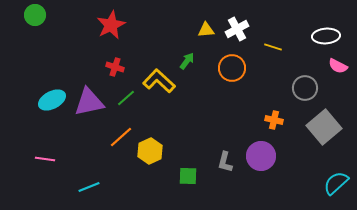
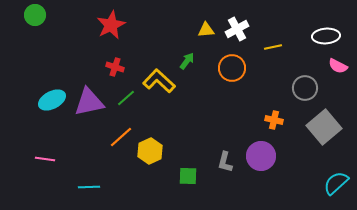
yellow line: rotated 30 degrees counterclockwise
cyan line: rotated 20 degrees clockwise
